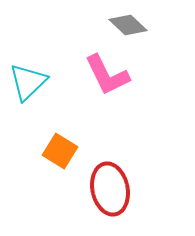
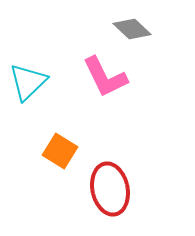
gray diamond: moved 4 px right, 4 px down
pink L-shape: moved 2 px left, 2 px down
